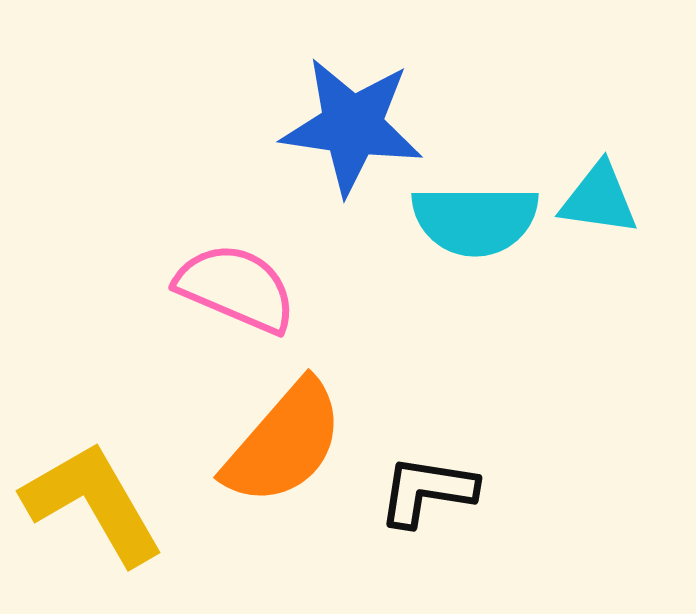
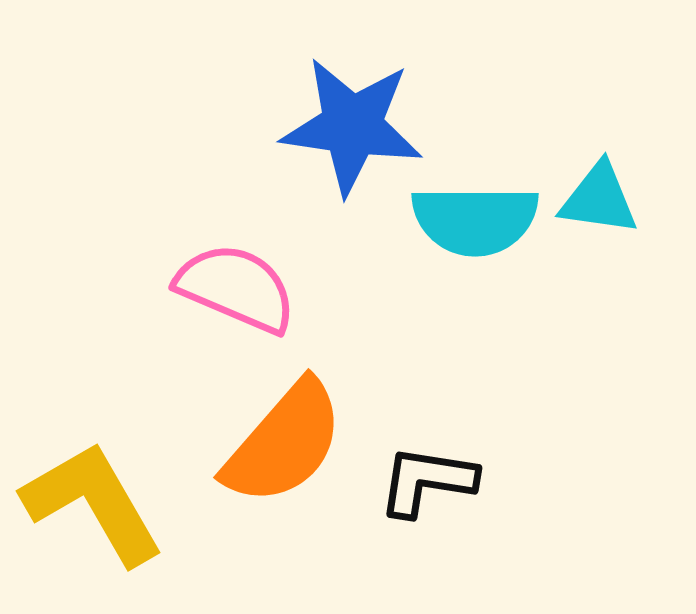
black L-shape: moved 10 px up
